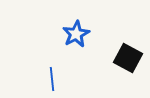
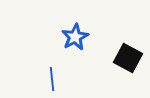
blue star: moved 1 px left, 3 px down
